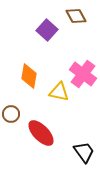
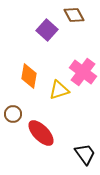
brown diamond: moved 2 px left, 1 px up
pink cross: moved 2 px up
yellow triangle: moved 2 px up; rotated 30 degrees counterclockwise
brown circle: moved 2 px right
black trapezoid: moved 1 px right, 2 px down
